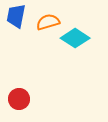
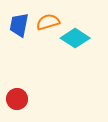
blue trapezoid: moved 3 px right, 9 px down
red circle: moved 2 px left
